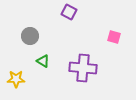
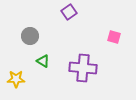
purple square: rotated 28 degrees clockwise
